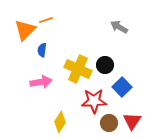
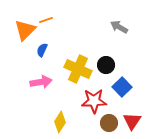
blue semicircle: rotated 16 degrees clockwise
black circle: moved 1 px right
